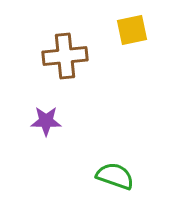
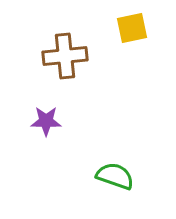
yellow square: moved 2 px up
